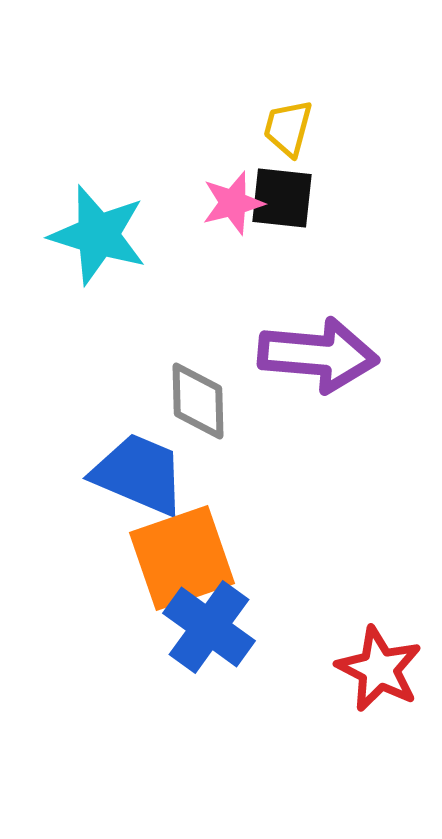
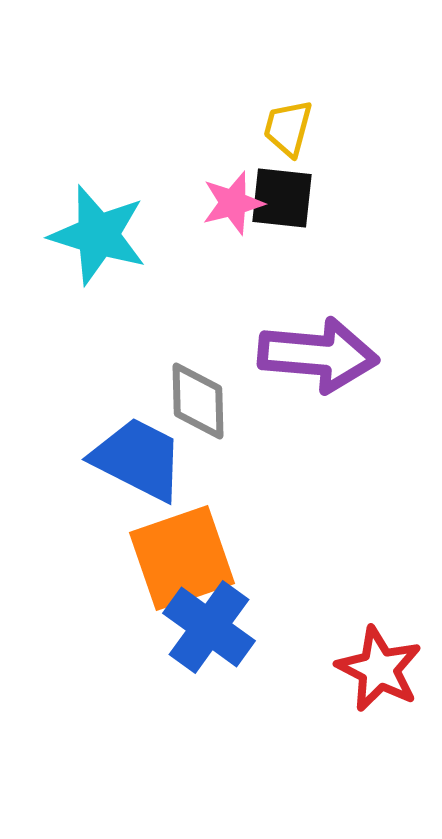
blue trapezoid: moved 1 px left, 15 px up; rotated 4 degrees clockwise
